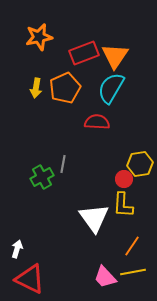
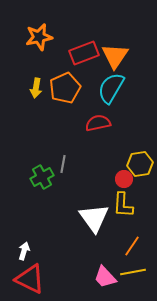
red semicircle: moved 1 px right, 1 px down; rotated 15 degrees counterclockwise
white arrow: moved 7 px right, 2 px down
